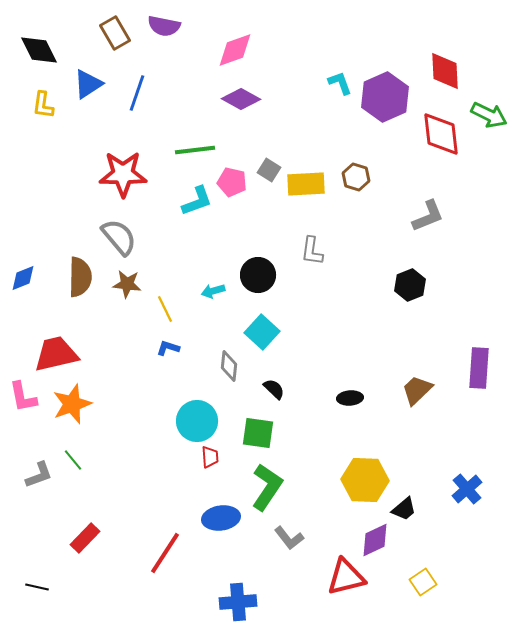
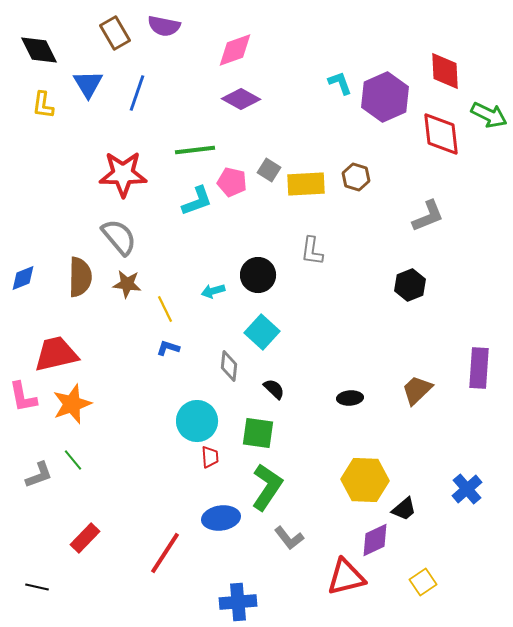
blue triangle at (88, 84): rotated 28 degrees counterclockwise
